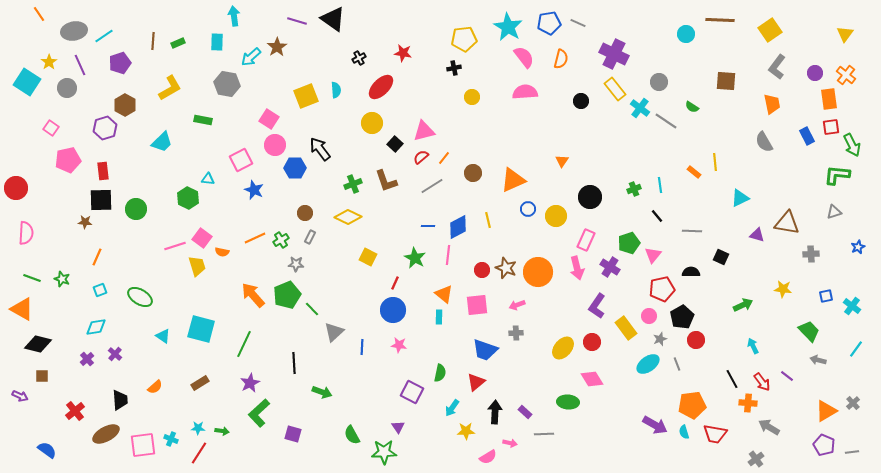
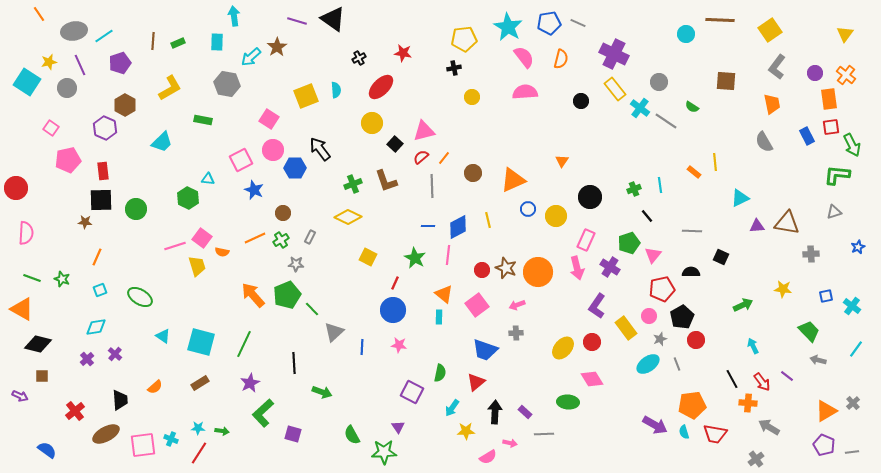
yellow star at (49, 62): rotated 21 degrees clockwise
purple hexagon at (105, 128): rotated 20 degrees counterclockwise
pink circle at (275, 145): moved 2 px left, 5 px down
gray line at (432, 186): rotated 60 degrees counterclockwise
brown circle at (305, 213): moved 22 px left
black line at (657, 216): moved 10 px left
purple triangle at (757, 235): moved 9 px up; rotated 21 degrees counterclockwise
pink square at (477, 305): rotated 30 degrees counterclockwise
cyan square at (201, 329): moved 13 px down
green L-shape at (259, 413): moved 4 px right
